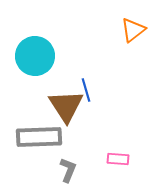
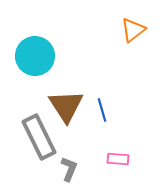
blue line: moved 16 px right, 20 px down
gray rectangle: rotated 66 degrees clockwise
gray L-shape: moved 1 px right, 1 px up
